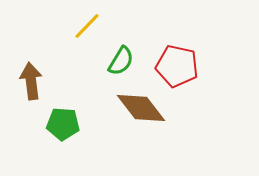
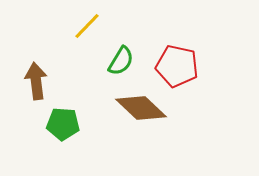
brown arrow: moved 5 px right
brown diamond: rotated 9 degrees counterclockwise
